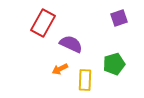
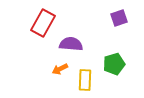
purple semicircle: rotated 20 degrees counterclockwise
